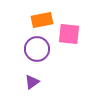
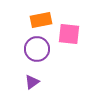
orange rectangle: moved 1 px left
